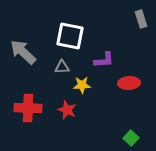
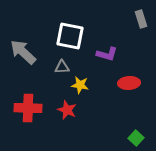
purple L-shape: moved 3 px right, 6 px up; rotated 20 degrees clockwise
yellow star: moved 2 px left; rotated 12 degrees clockwise
green square: moved 5 px right
